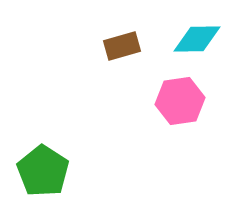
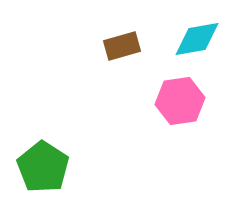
cyan diamond: rotated 9 degrees counterclockwise
green pentagon: moved 4 px up
